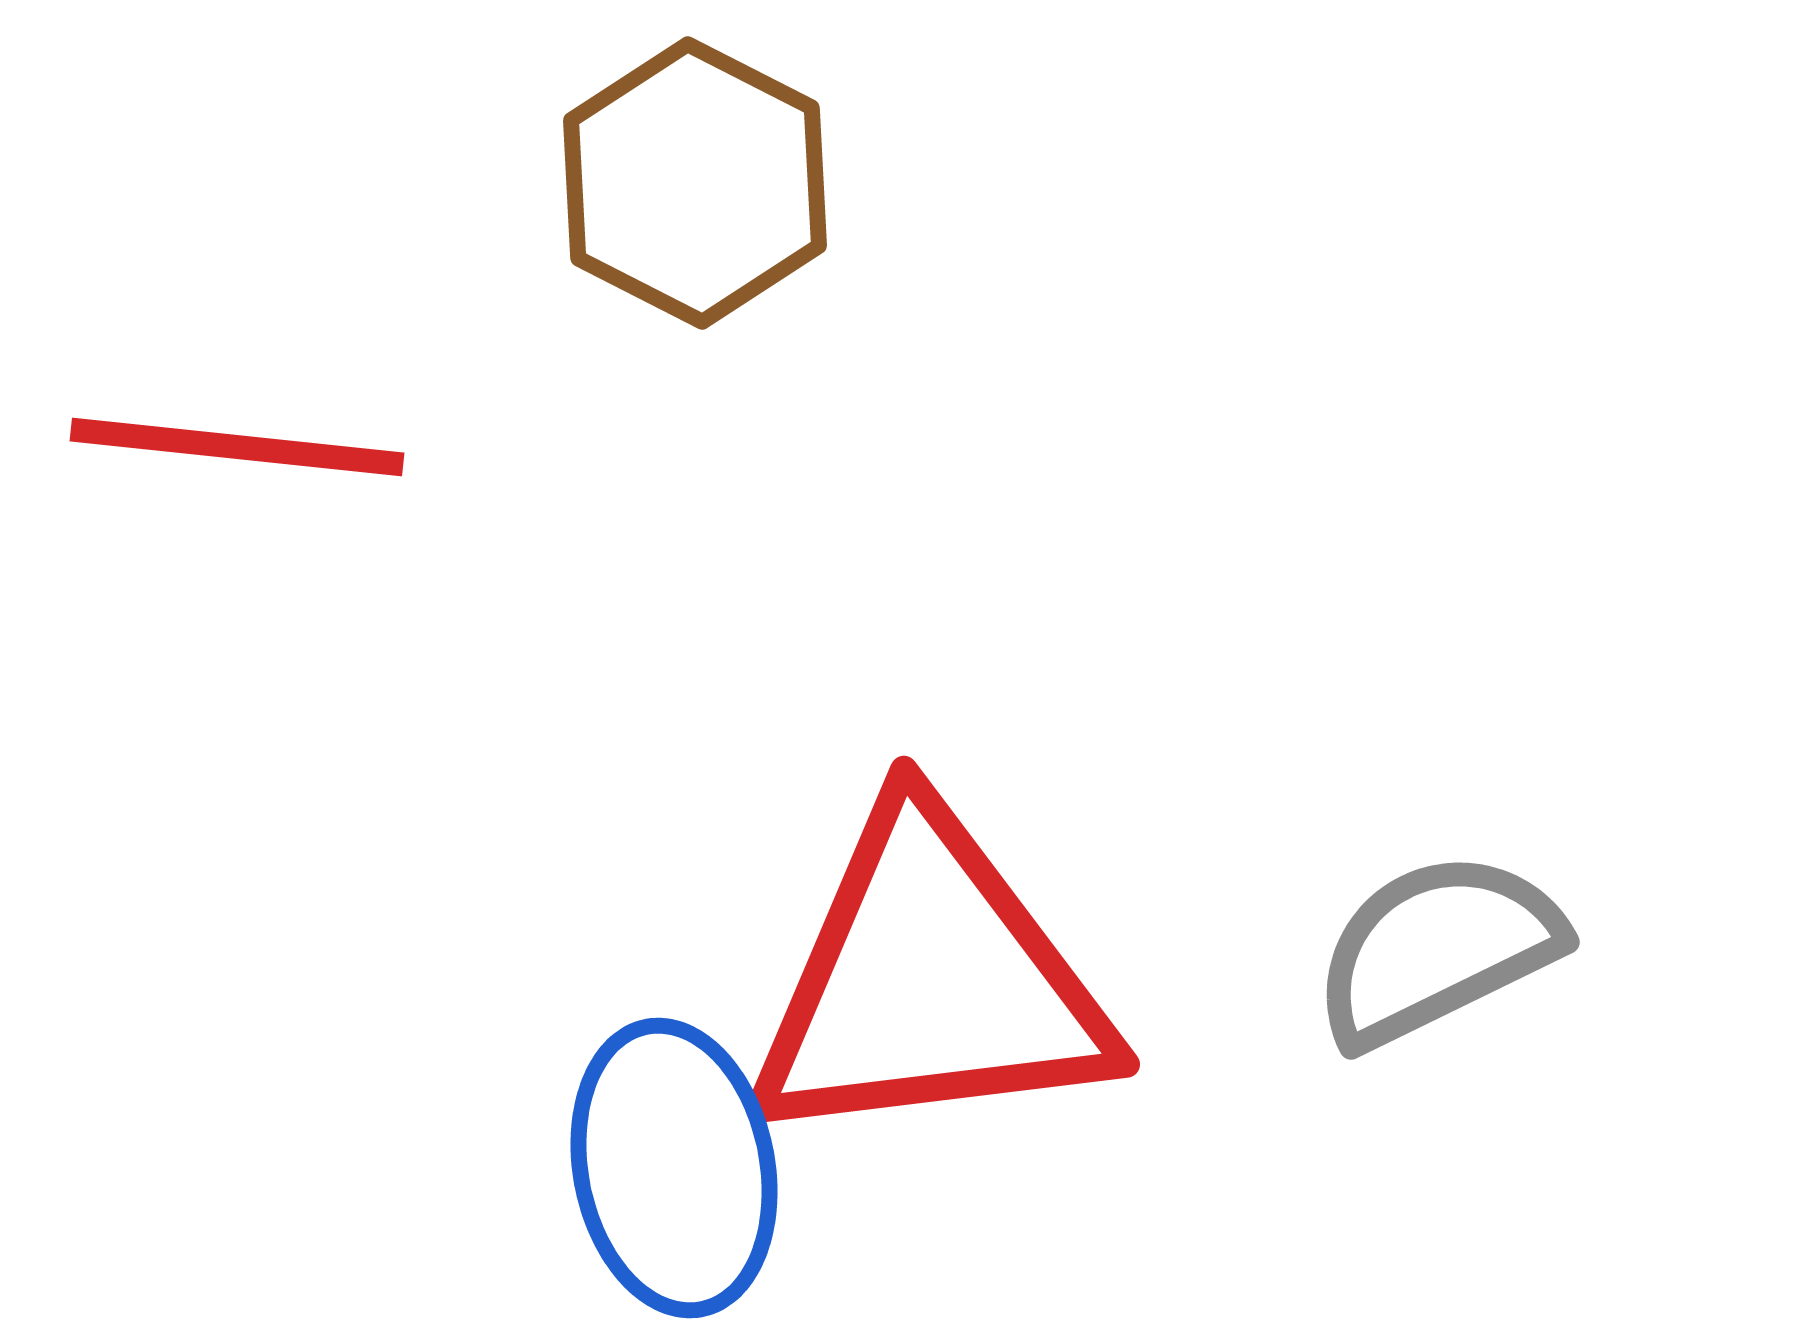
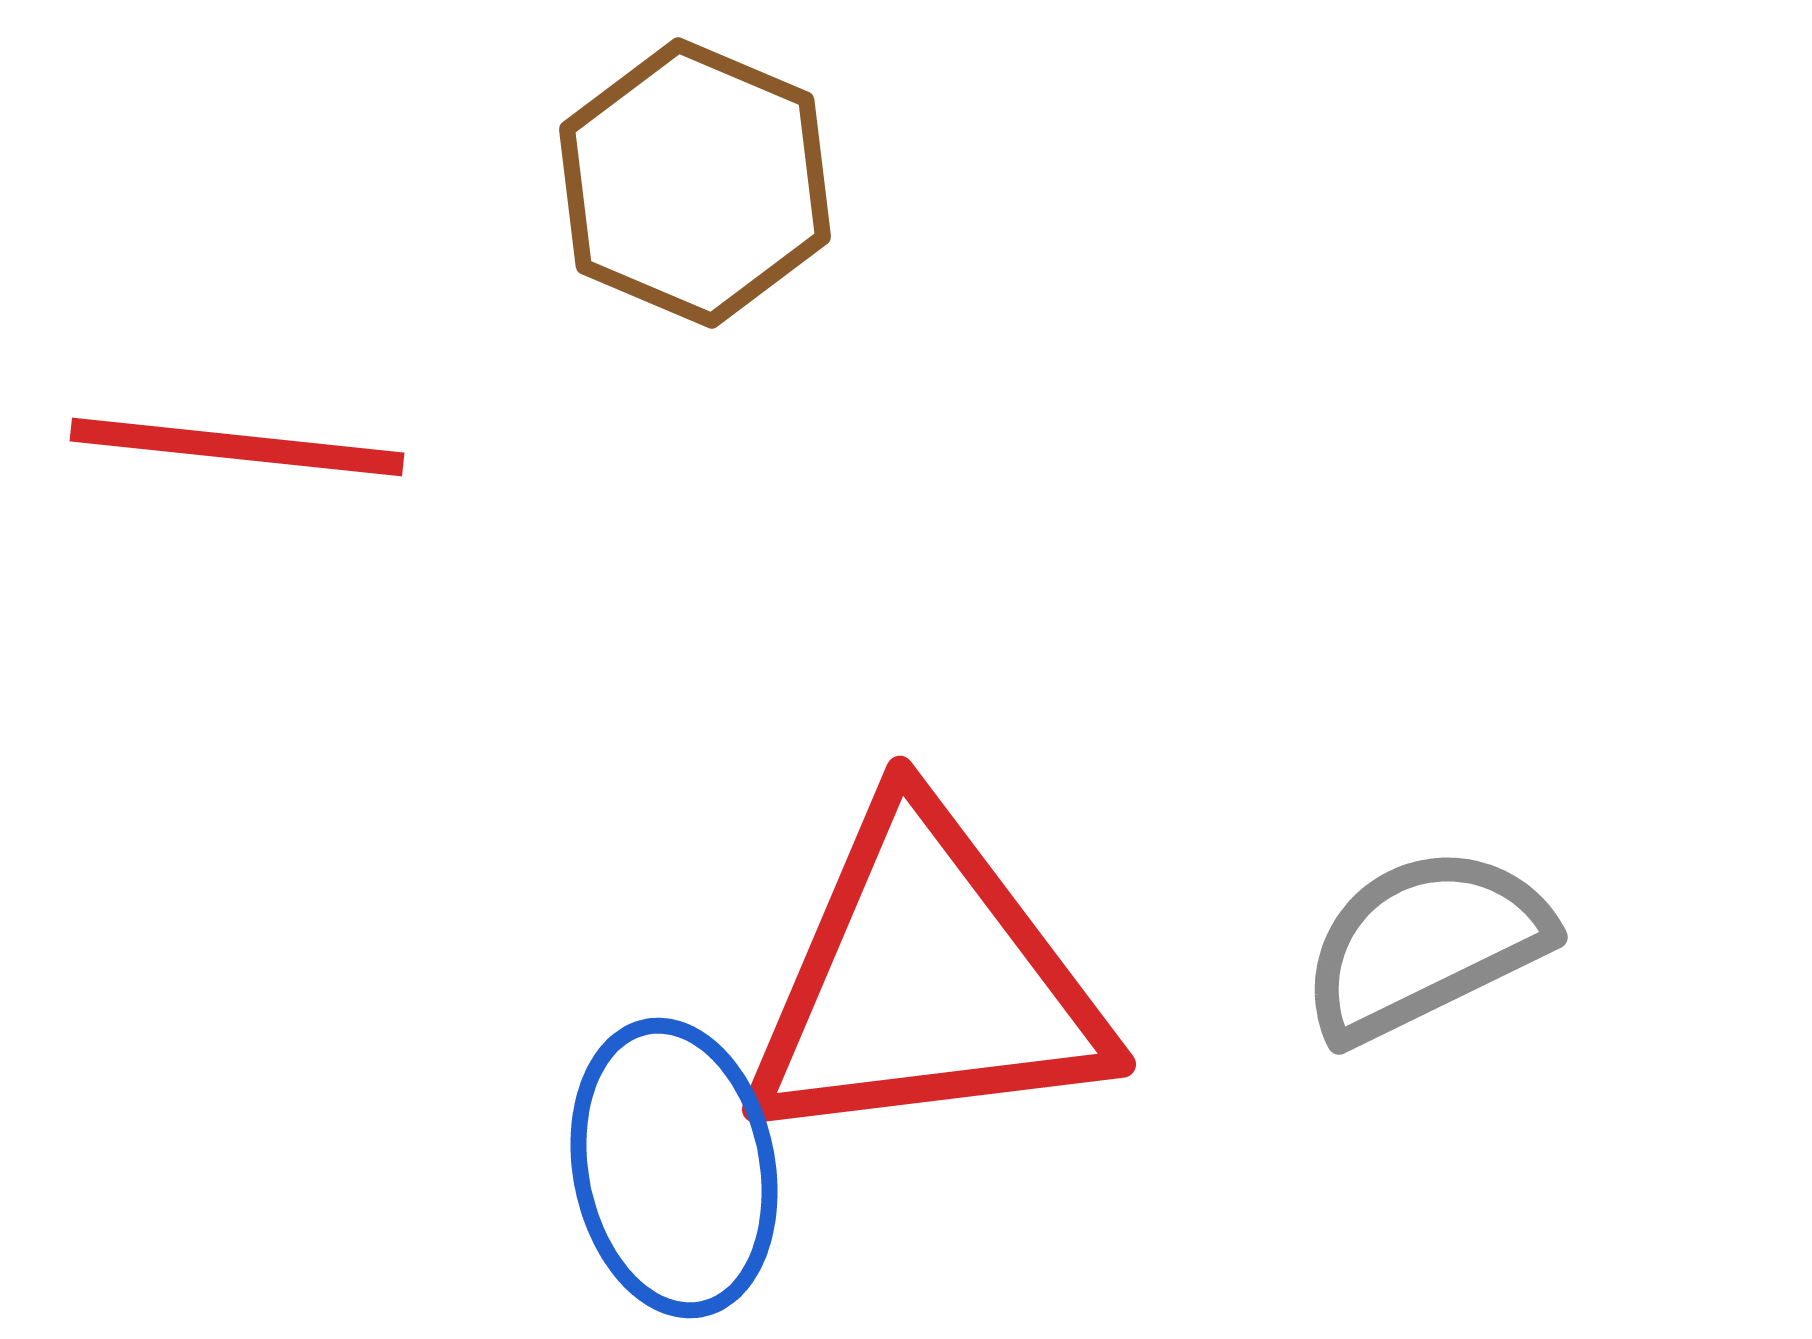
brown hexagon: rotated 4 degrees counterclockwise
gray semicircle: moved 12 px left, 5 px up
red triangle: moved 4 px left
